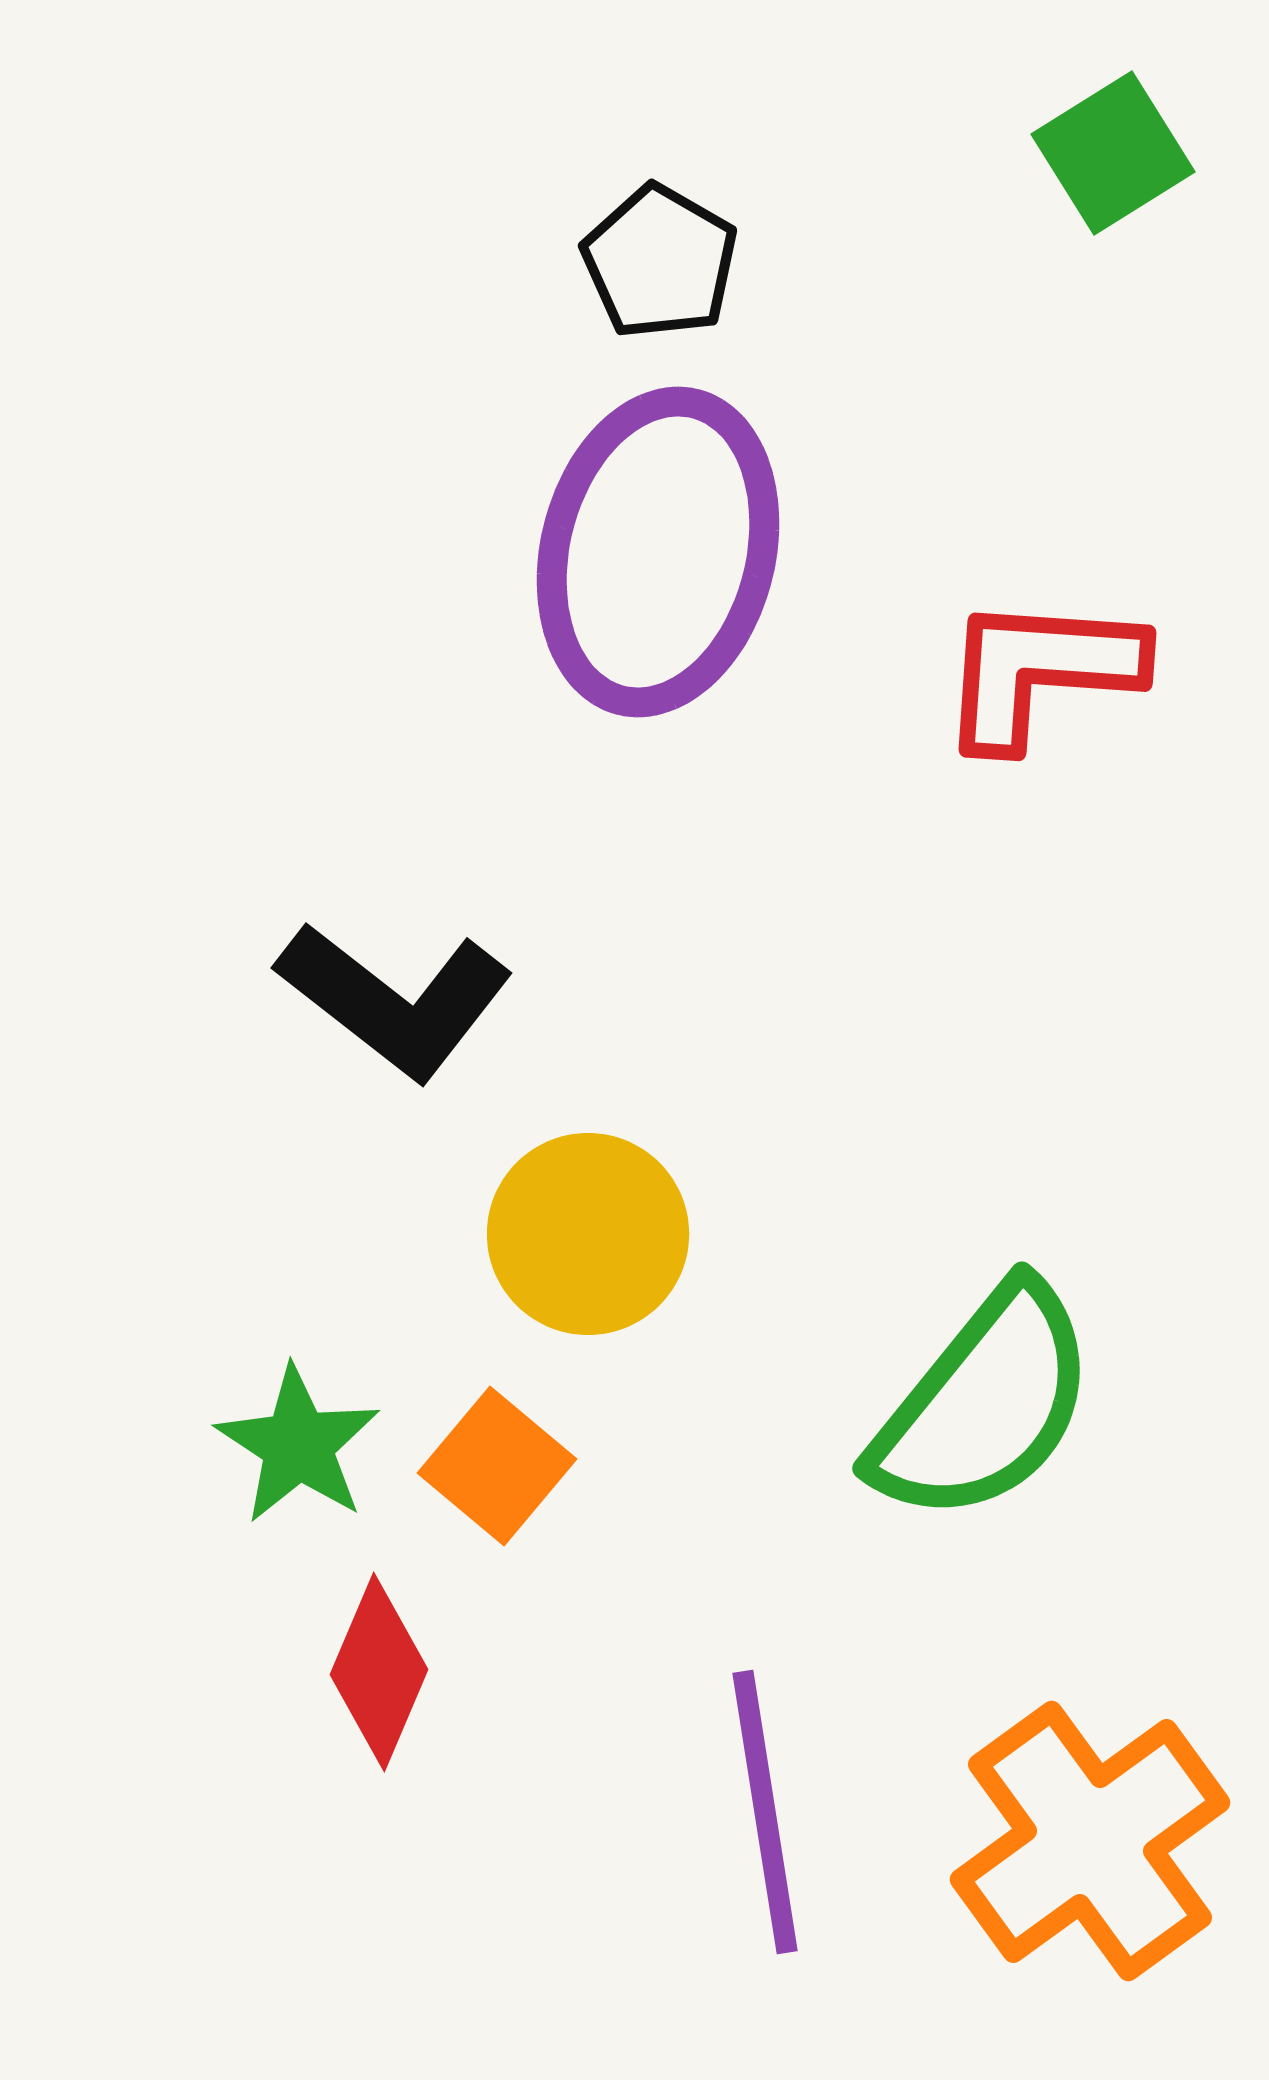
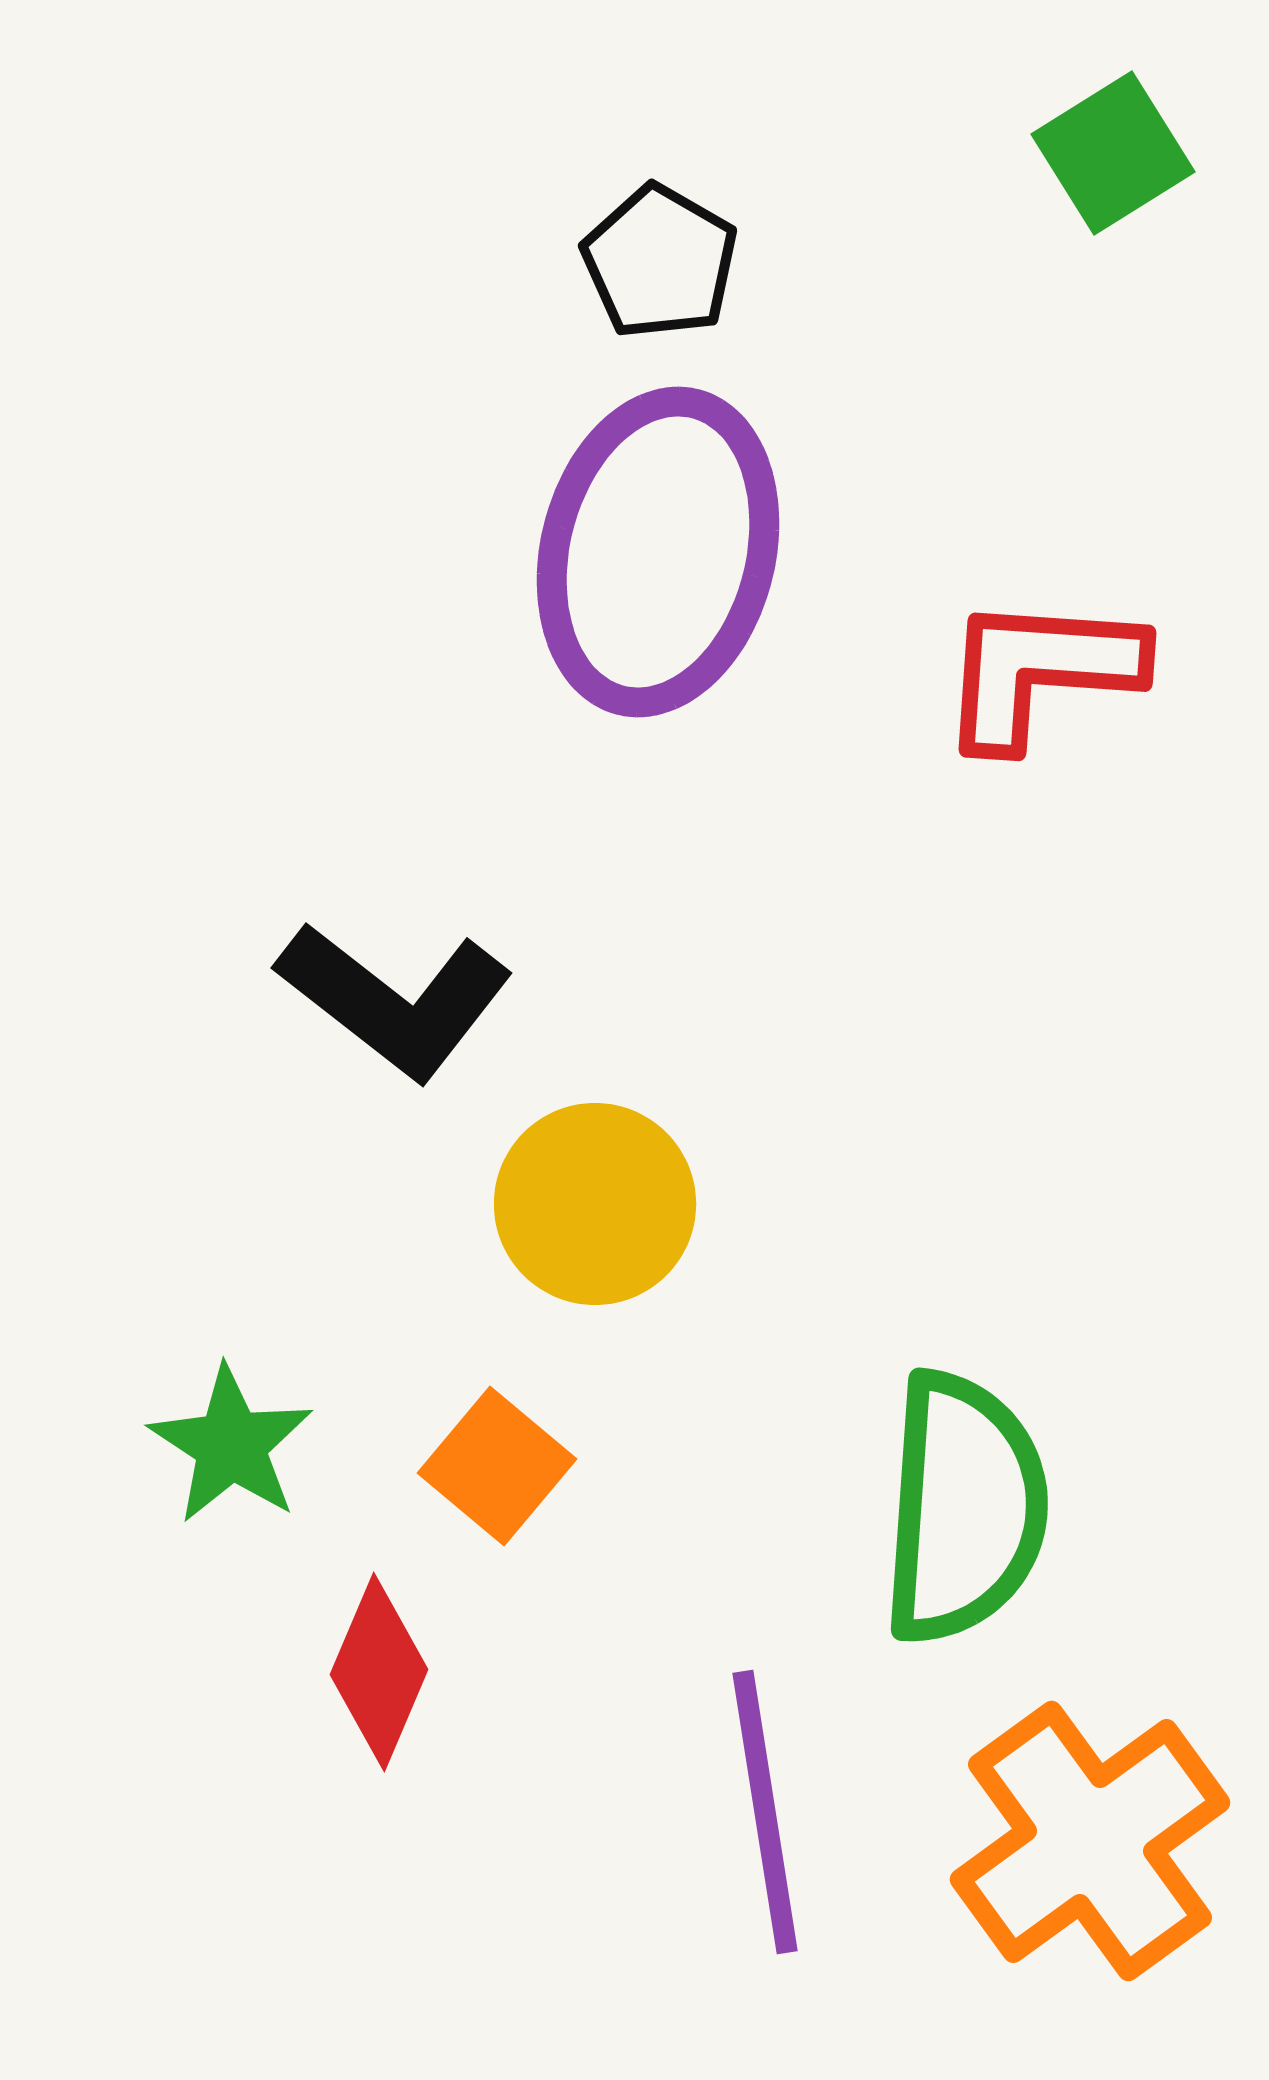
yellow circle: moved 7 px right, 30 px up
green semicircle: moved 20 px left, 104 px down; rotated 35 degrees counterclockwise
green star: moved 67 px left
